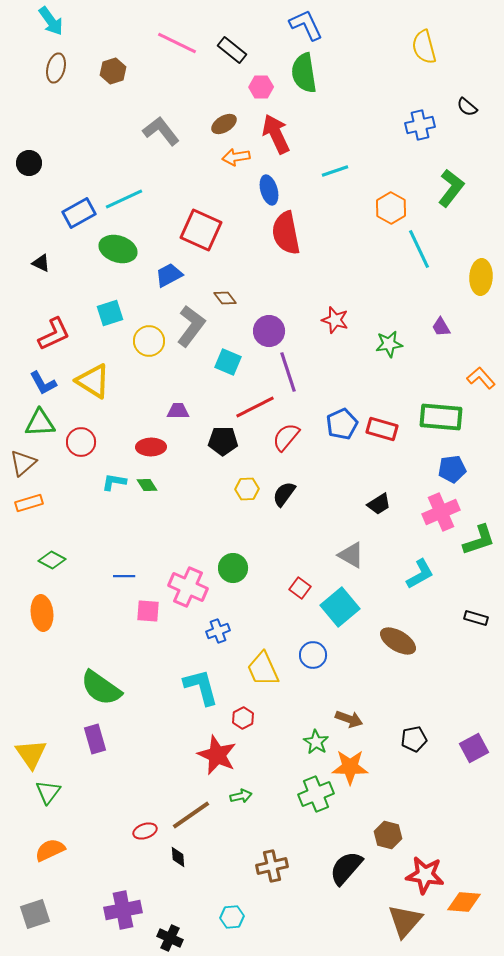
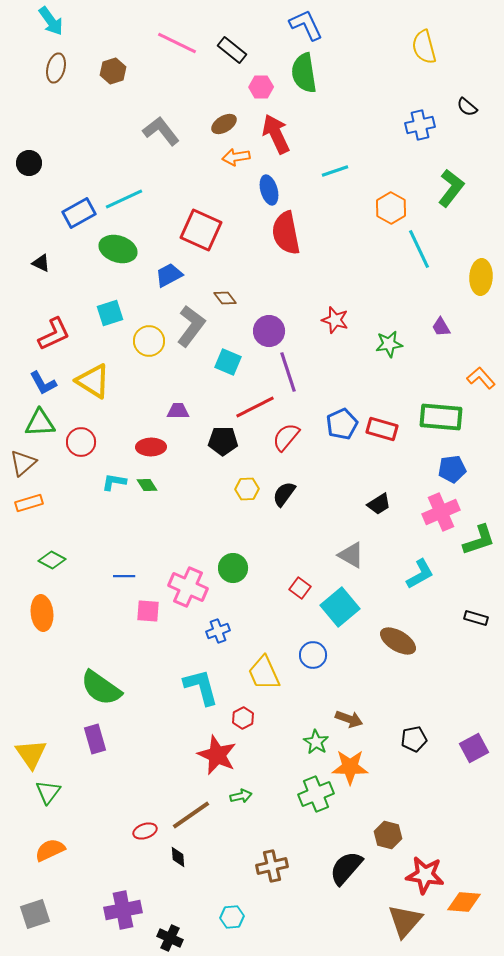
yellow trapezoid at (263, 669): moved 1 px right, 4 px down
